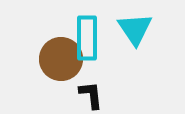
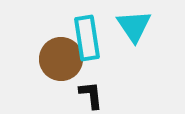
cyan triangle: moved 1 px left, 3 px up
cyan rectangle: rotated 9 degrees counterclockwise
